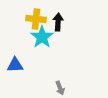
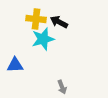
black arrow: moved 1 px right; rotated 66 degrees counterclockwise
cyan star: moved 1 px right, 2 px down; rotated 20 degrees clockwise
gray arrow: moved 2 px right, 1 px up
